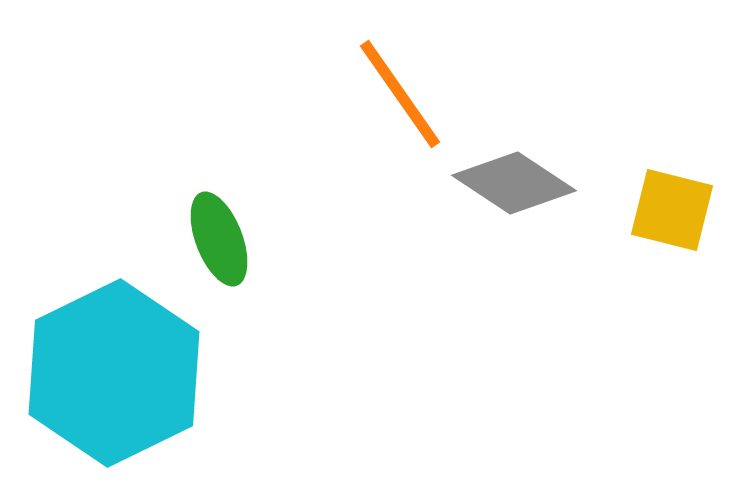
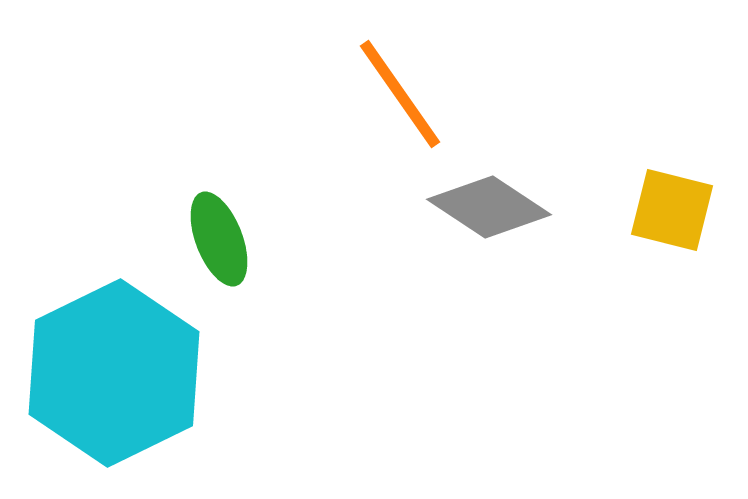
gray diamond: moved 25 px left, 24 px down
